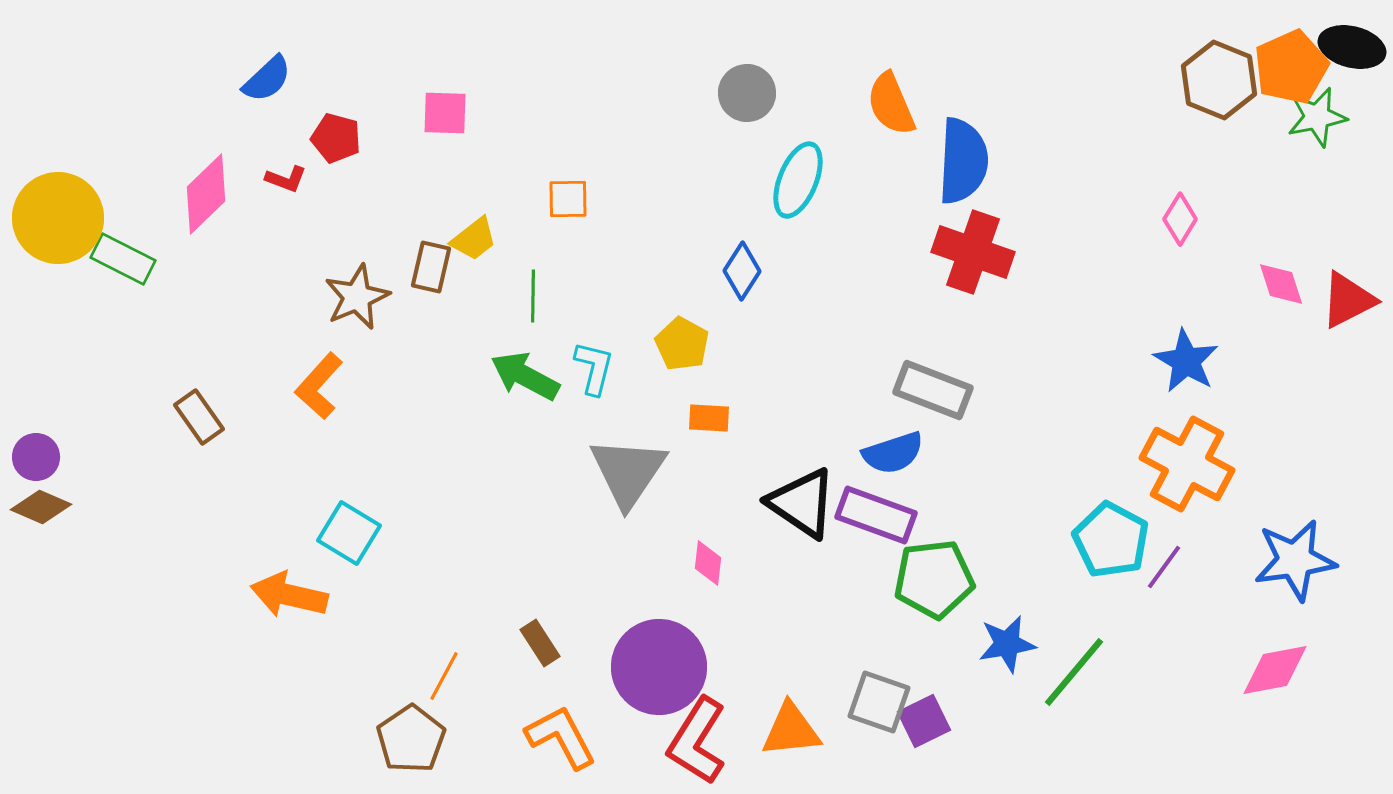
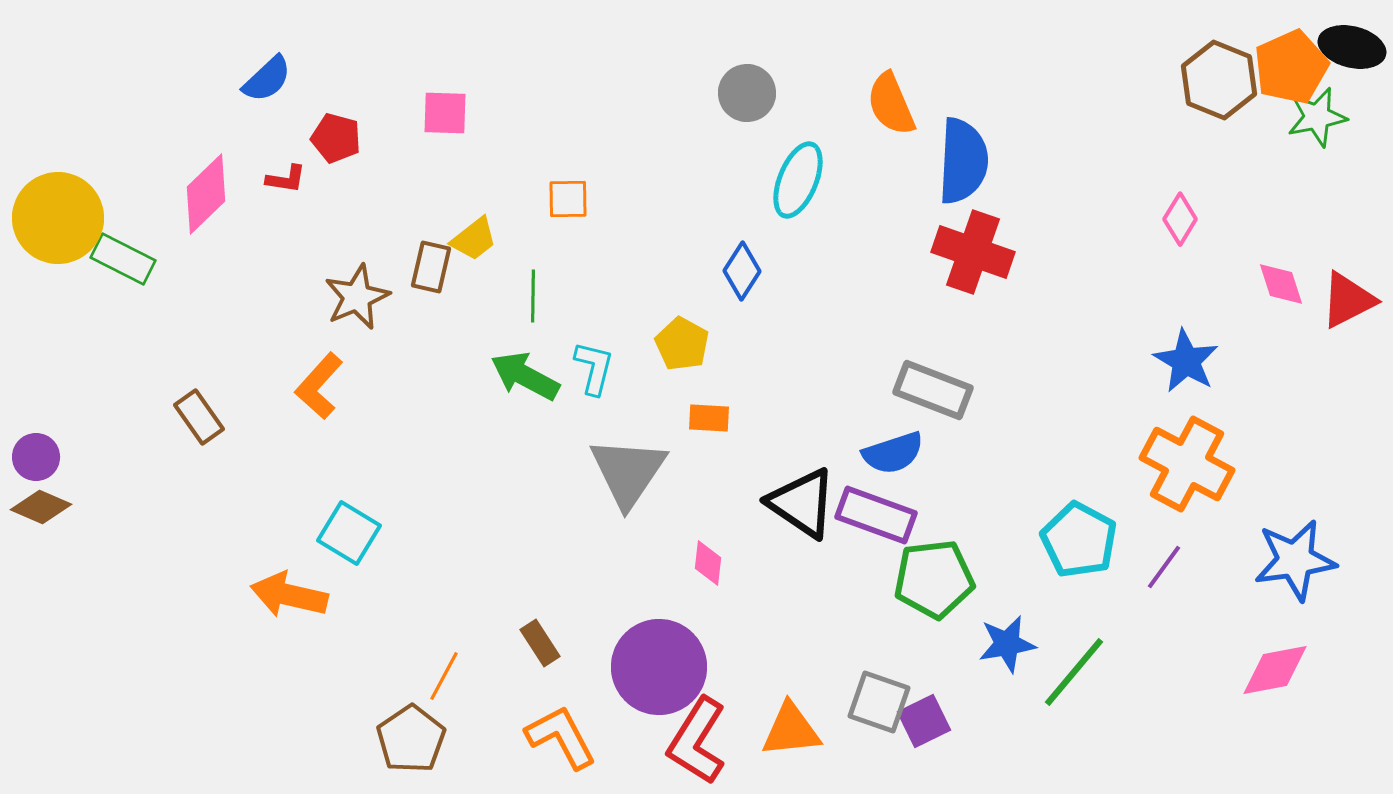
red L-shape at (286, 179): rotated 12 degrees counterclockwise
cyan pentagon at (1111, 540): moved 32 px left
